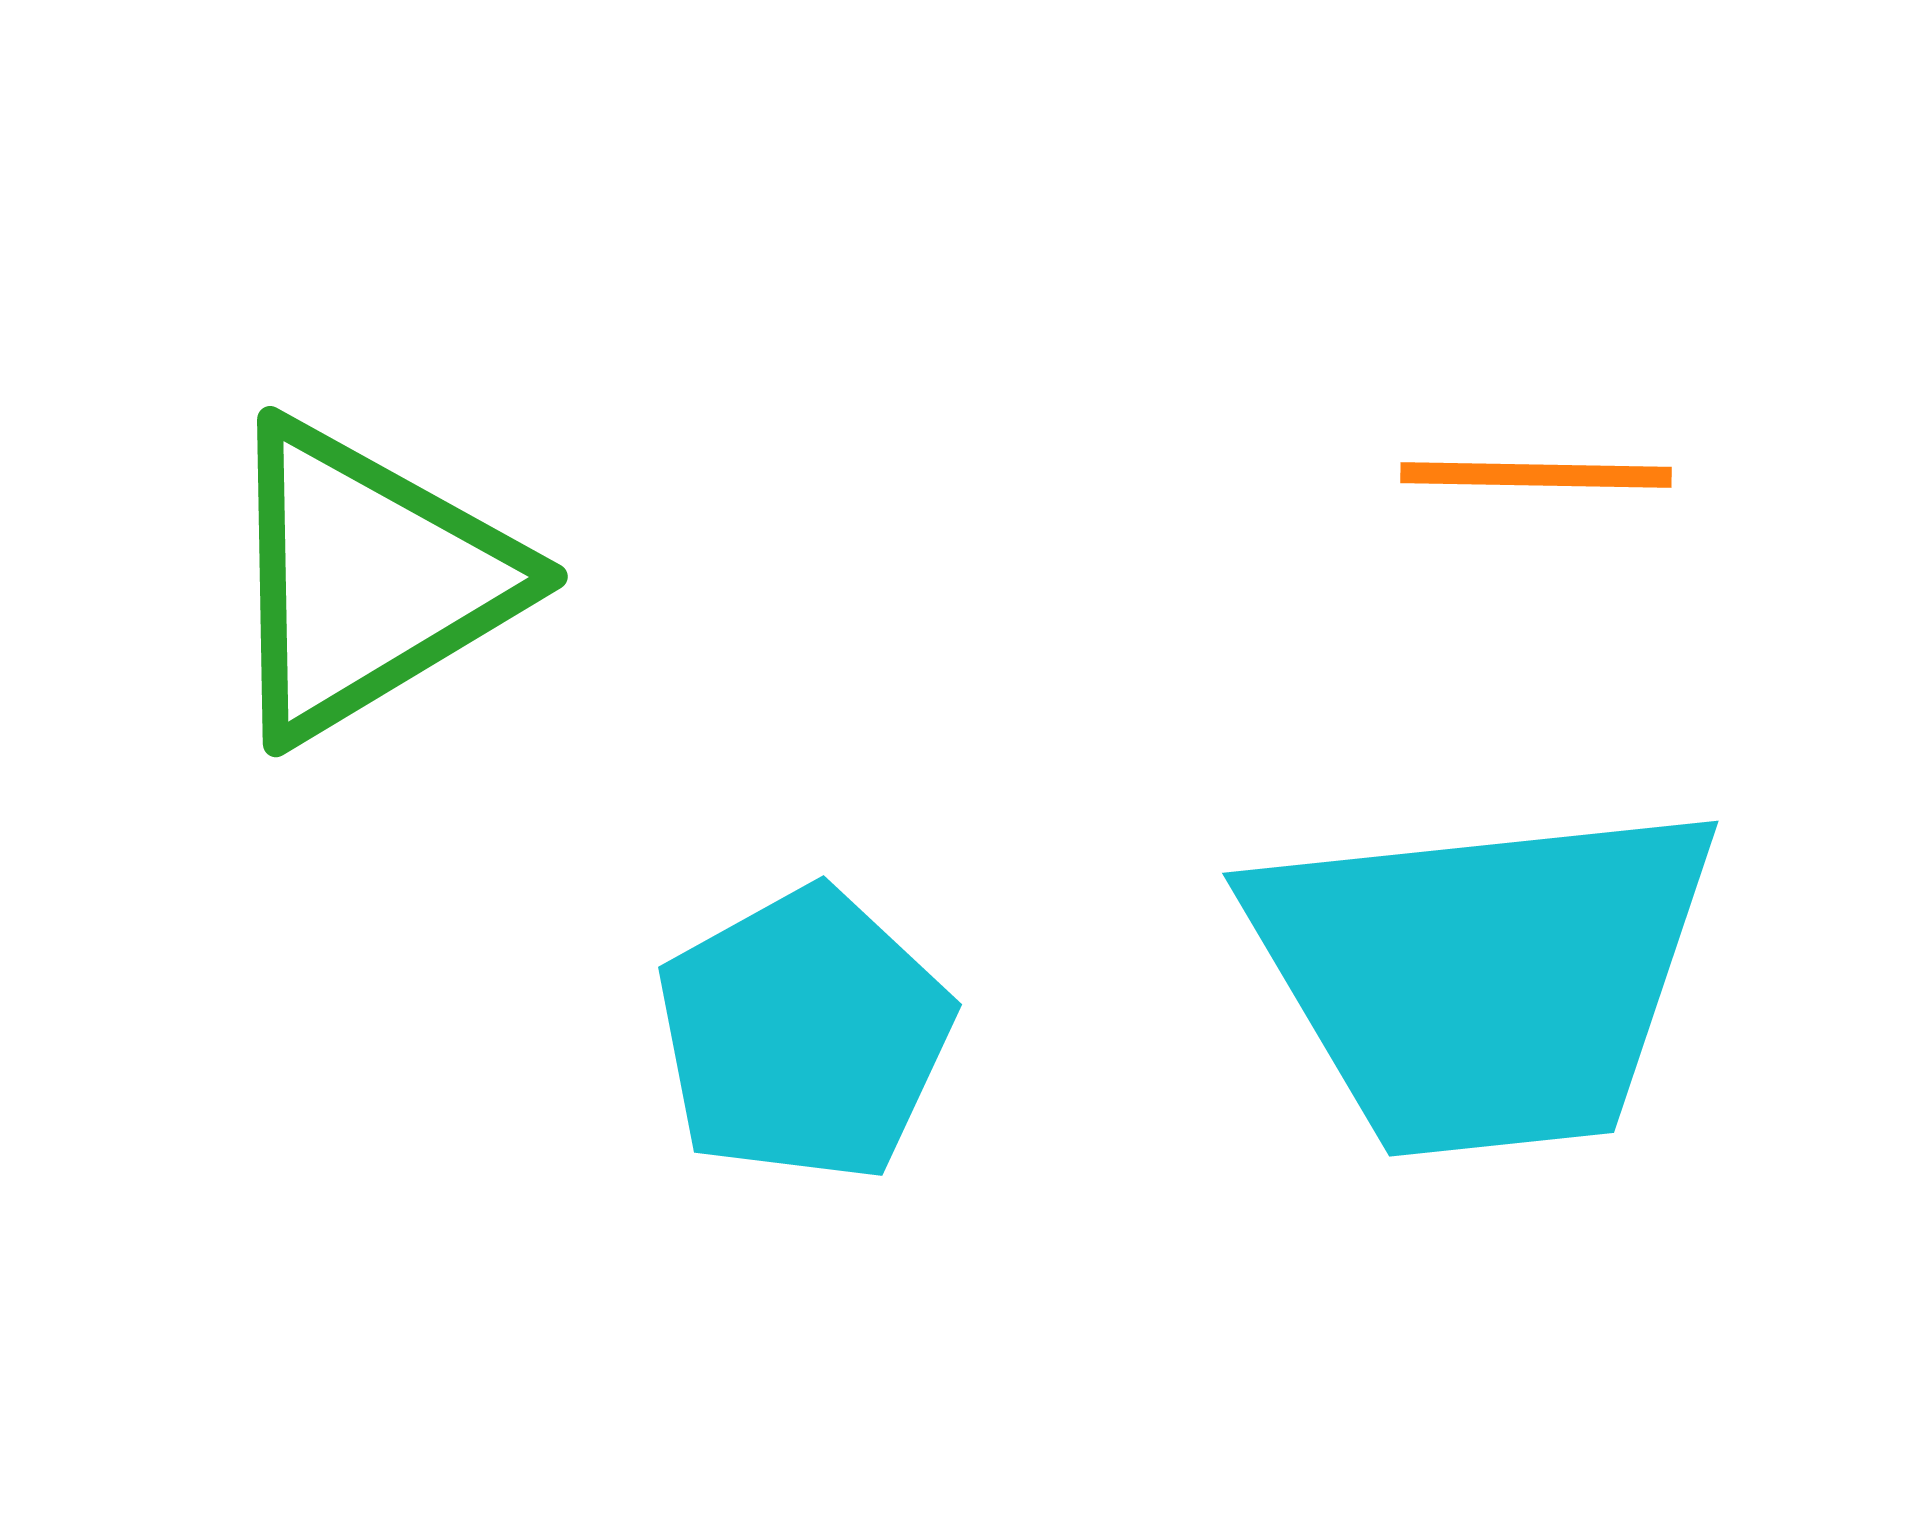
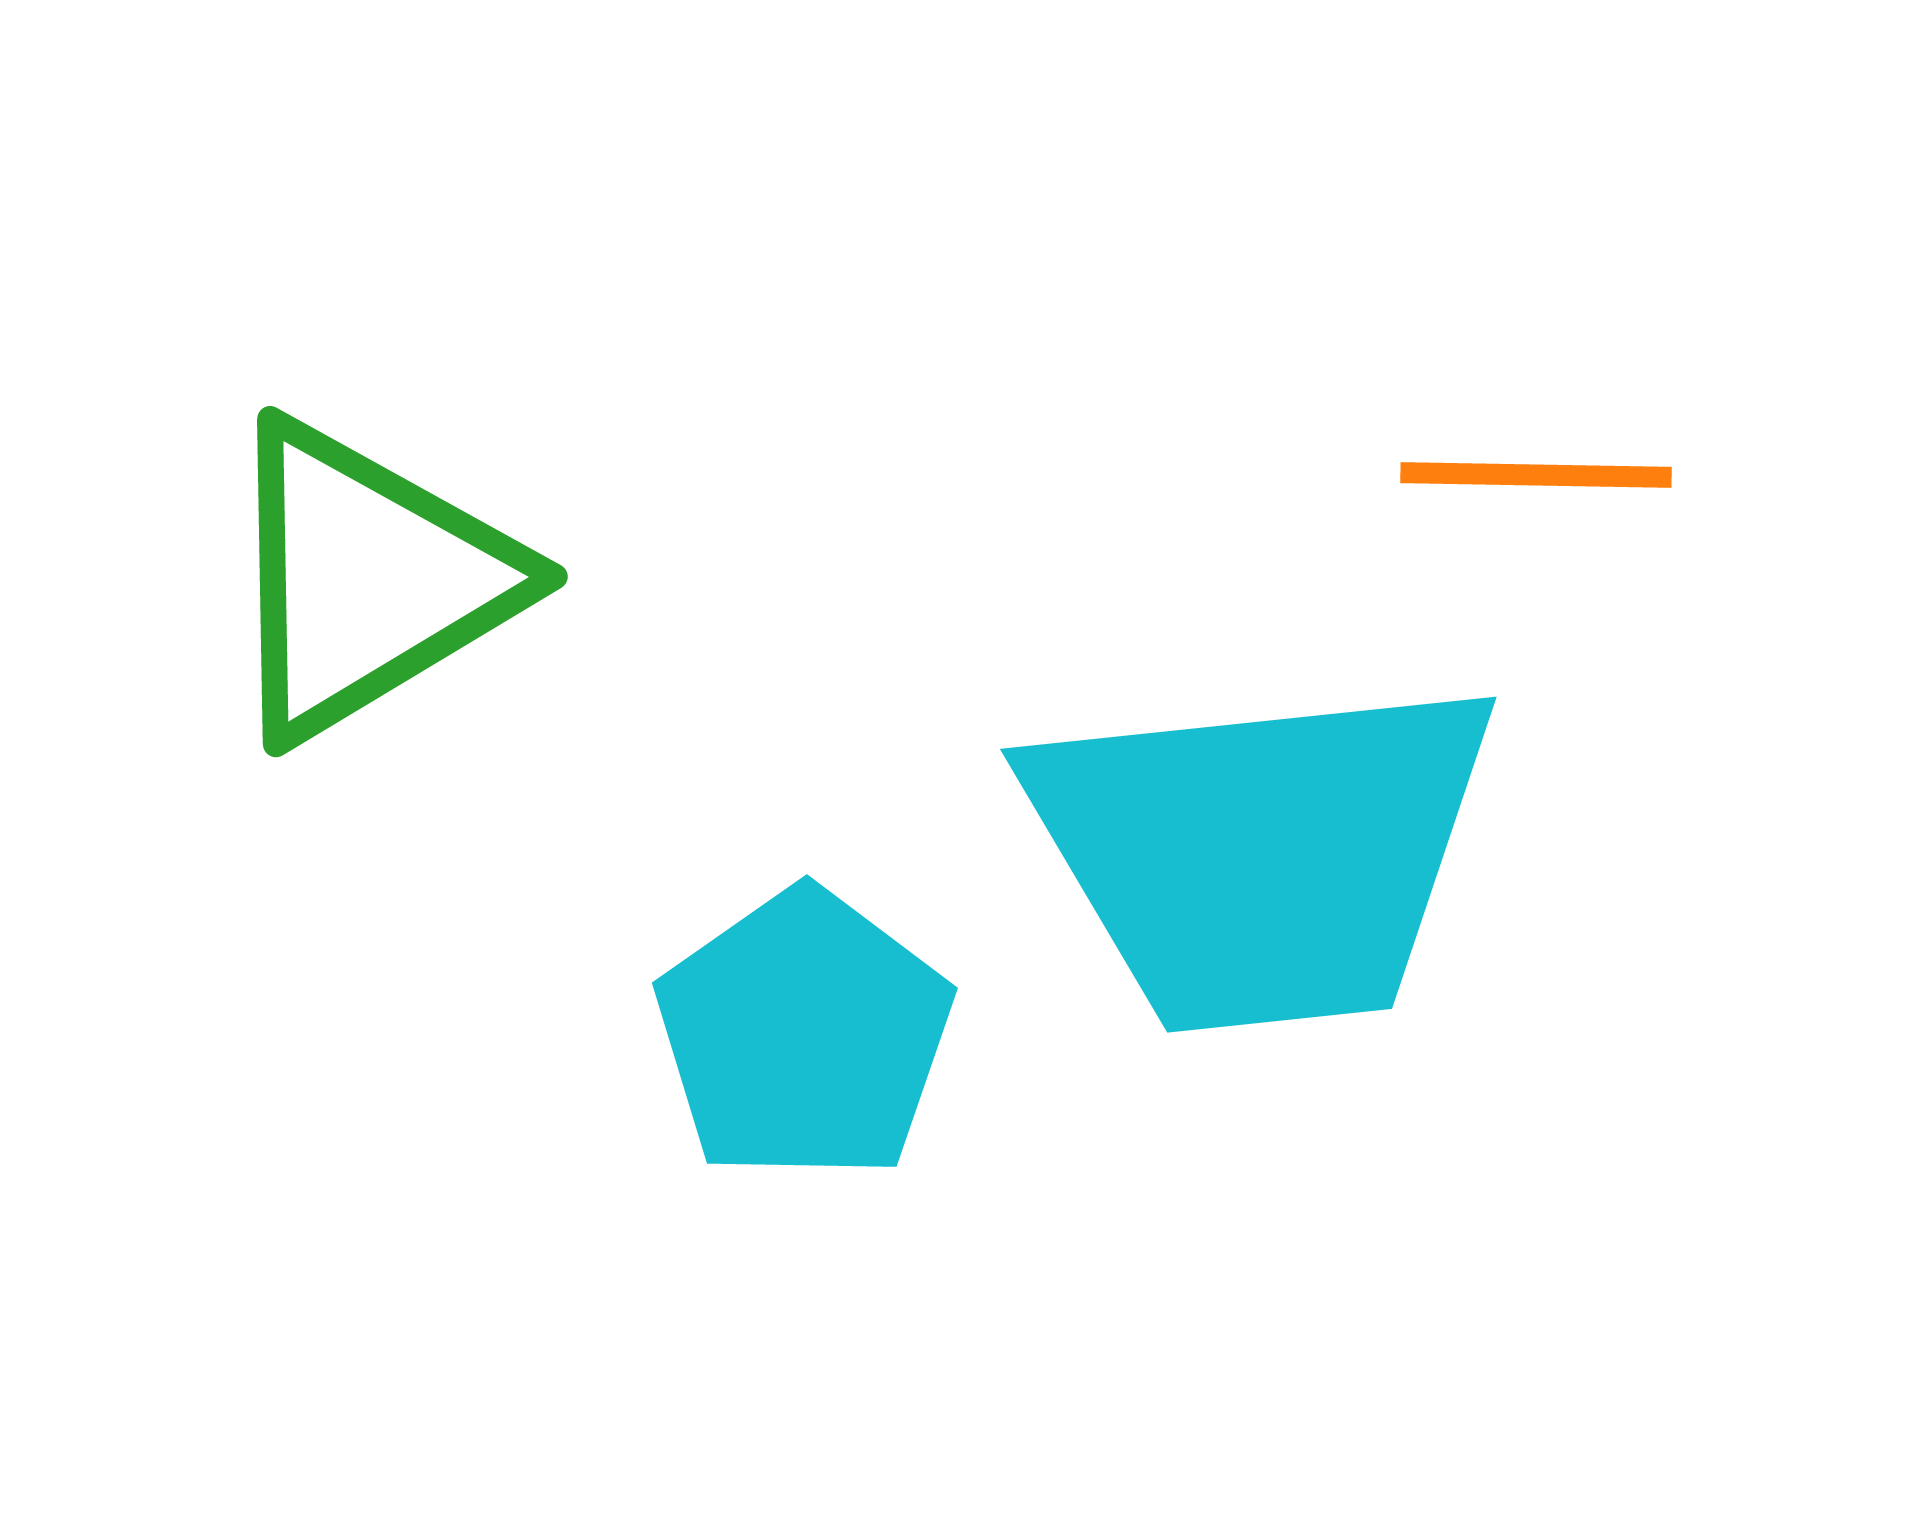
cyan trapezoid: moved 222 px left, 124 px up
cyan pentagon: rotated 6 degrees counterclockwise
